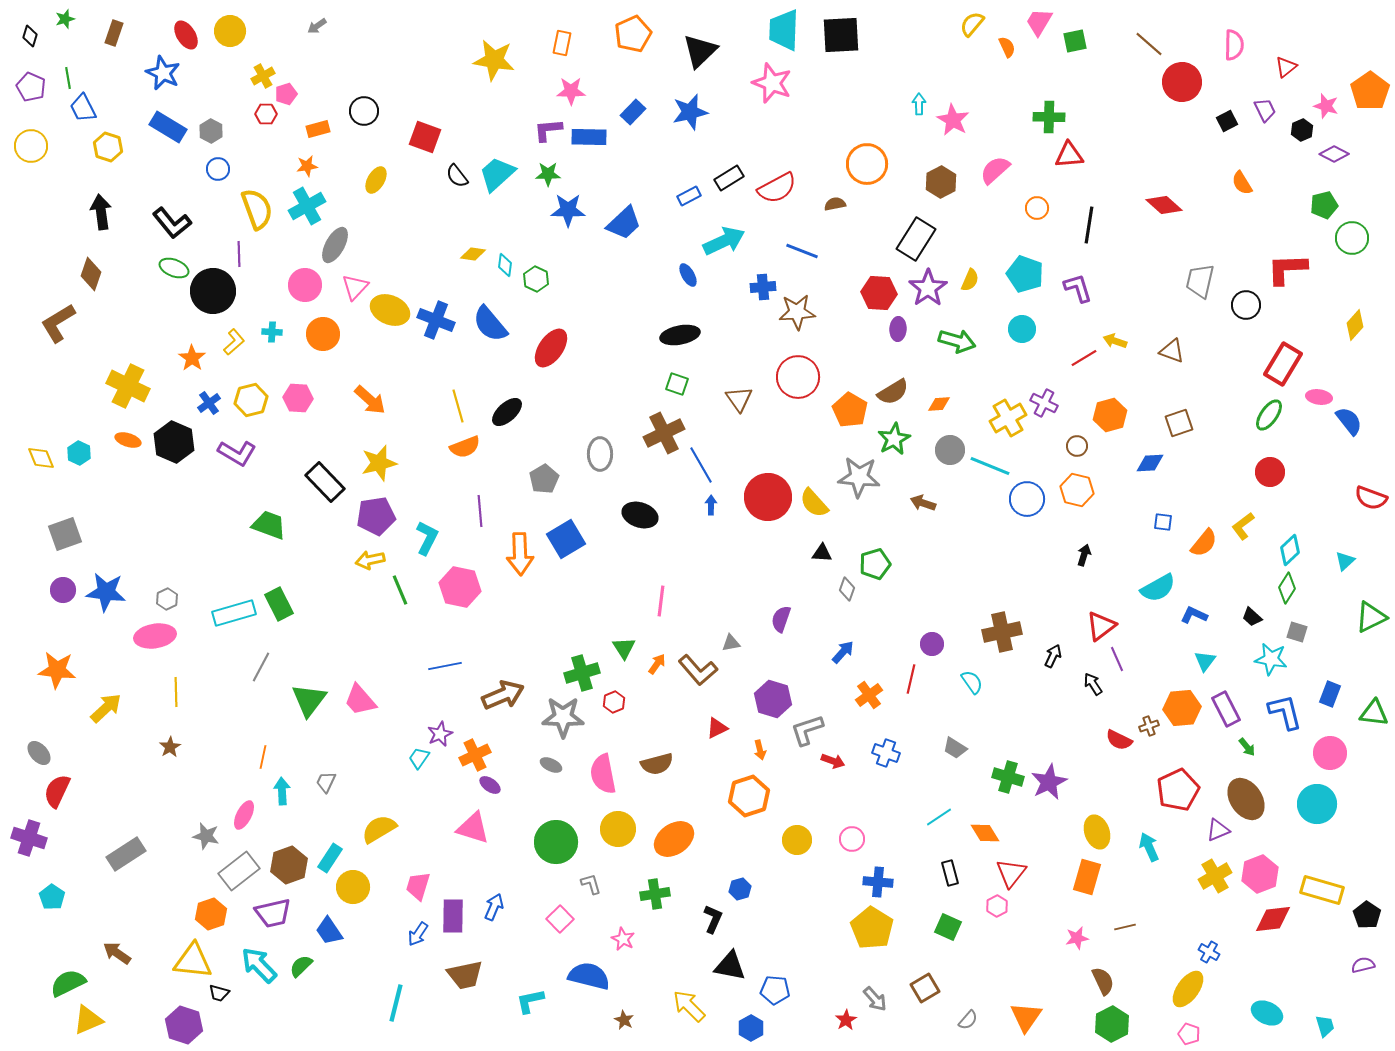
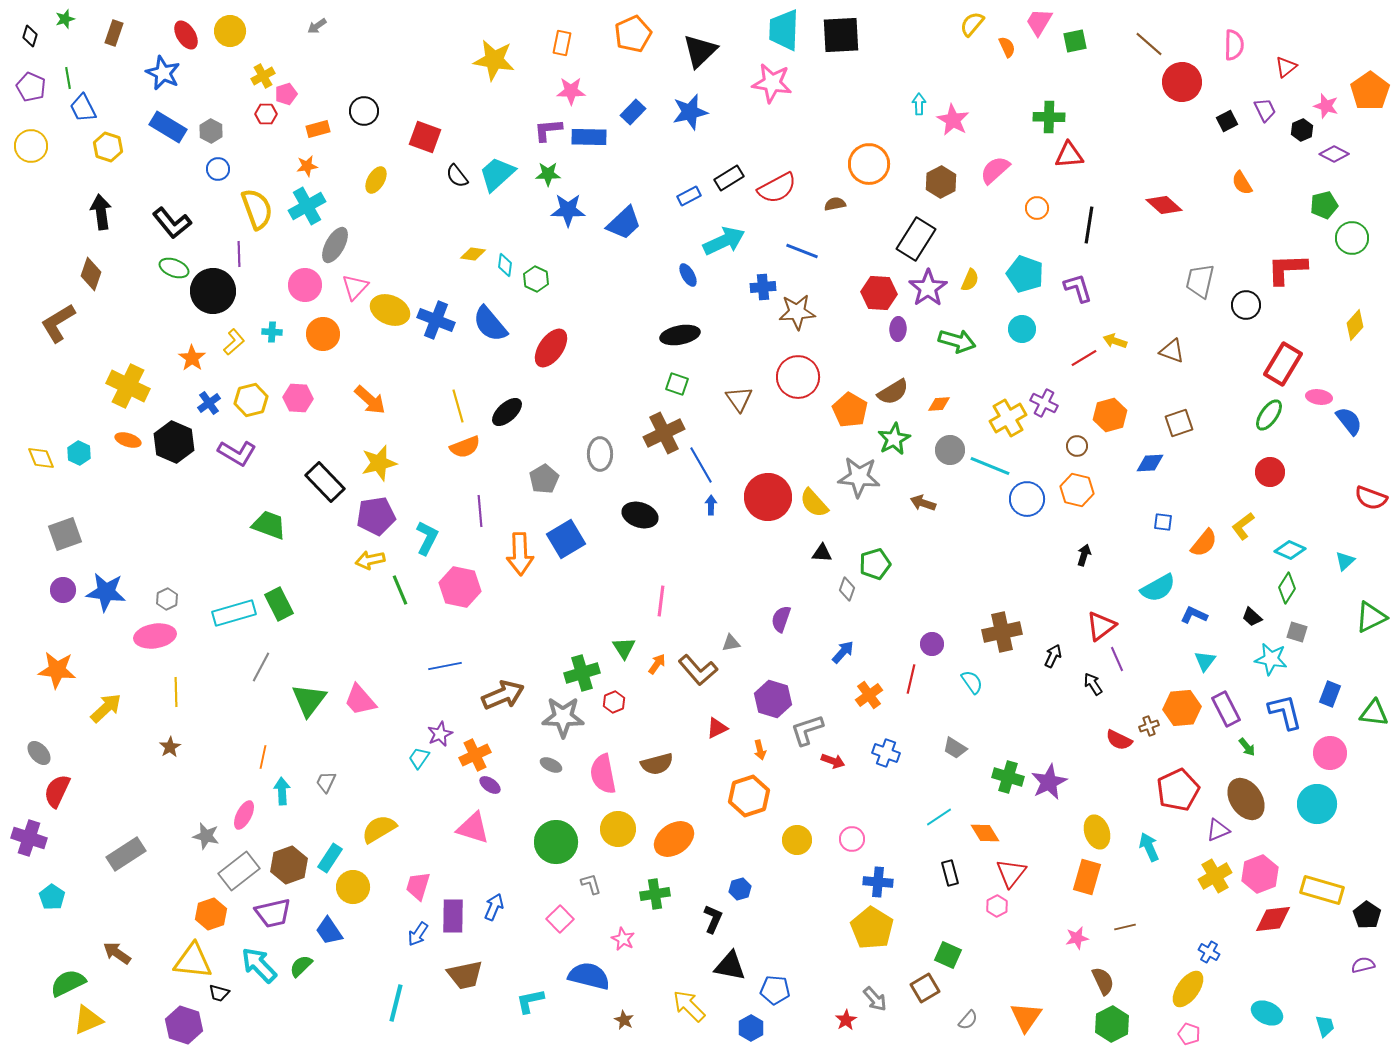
pink star at (772, 83): rotated 12 degrees counterclockwise
orange circle at (867, 164): moved 2 px right
cyan diamond at (1290, 550): rotated 68 degrees clockwise
green square at (948, 927): moved 28 px down
